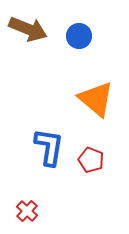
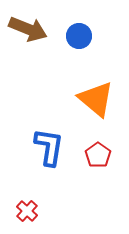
red pentagon: moved 7 px right, 5 px up; rotated 15 degrees clockwise
